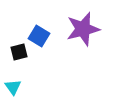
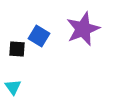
purple star: rotated 8 degrees counterclockwise
black square: moved 2 px left, 3 px up; rotated 18 degrees clockwise
